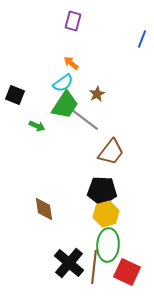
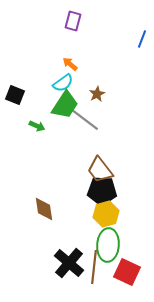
orange arrow: moved 1 px left, 1 px down
brown trapezoid: moved 11 px left, 18 px down; rotated 104 degrees clockwise
